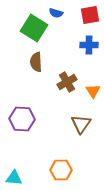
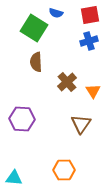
blue cross: moved 4 px up; rotated 18 degrees counterclockwise
brown cross: rotated 12 degrees counterclockwise
orange hexagon: moved 3 px right
